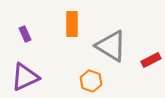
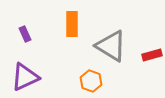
red rectangle: moved 1 px right, 5 px up; rotated 12 degrees clockwise
